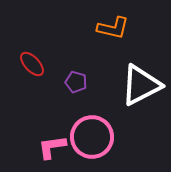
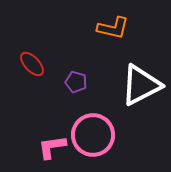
pink circle: moved 1 px right, 2 px up
